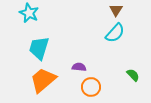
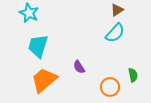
brown triangle: moved 1 px right; rotated 24 degrees clockwise
cyan trapezoid: moved 1 px left, 2 px up
purple semicircle: rotated 128 degrees counterclockwise
green semicircle: rotated 32 degrees clockwise
orange trapezoid: moved 1 px right
orange circle: moved 19 px right
